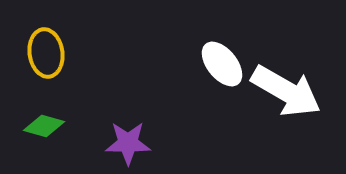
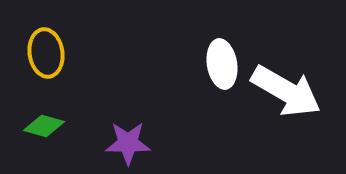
white ellipse: rotated 30 degrees clockwise
